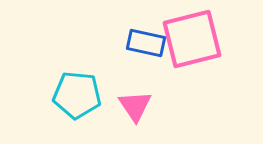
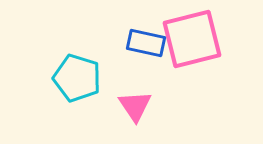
cyan pentagon: moved 17 px up; rotated 12 degrees clockwise
